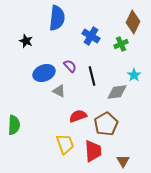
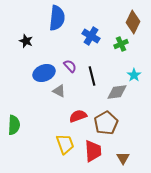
brown pentagon: moved 1 px up
brown triangle: moved 3 px up
